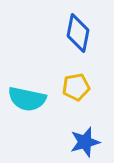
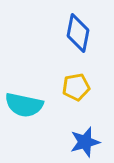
cyan semicircle: moved 3 px left, 6 px down
